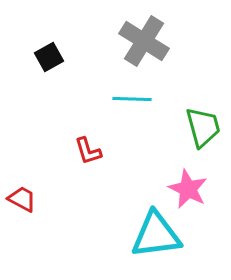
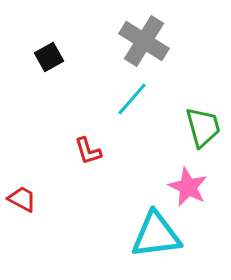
cyan line: rotated 51 degrees counterclockwise
pink star: moved 2 px up
